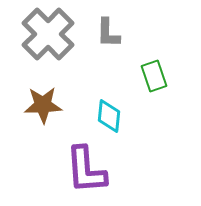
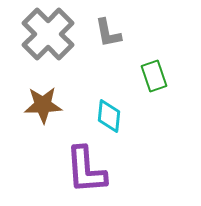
gray L-shape: rotated 12 degrees counterclockwise
